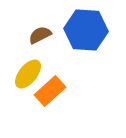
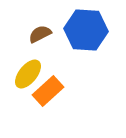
brown semicircle: moved 1 px up
orange rectangle: moved 2 px left
